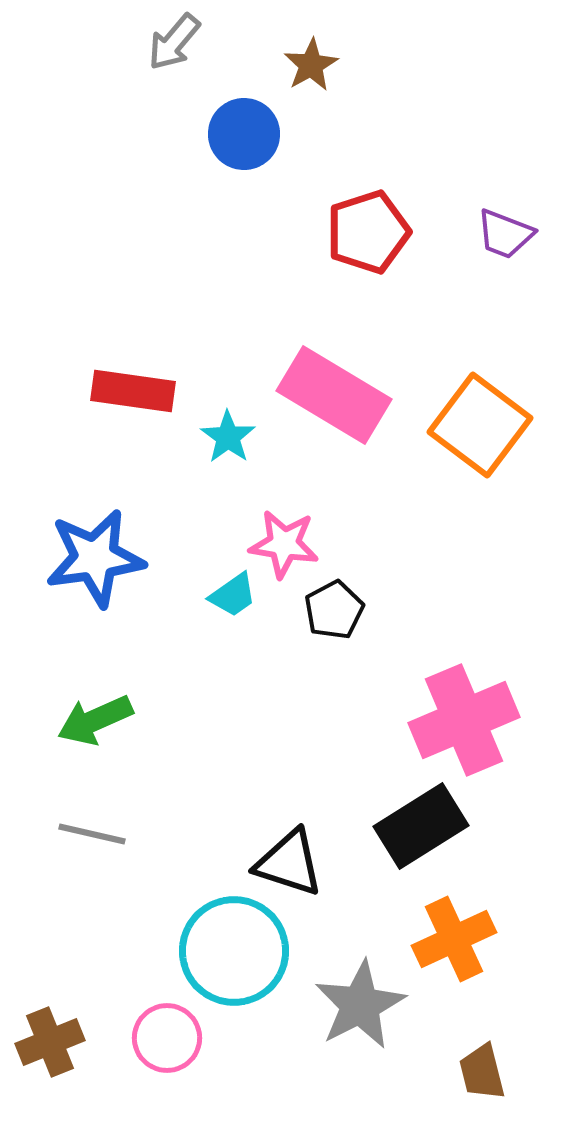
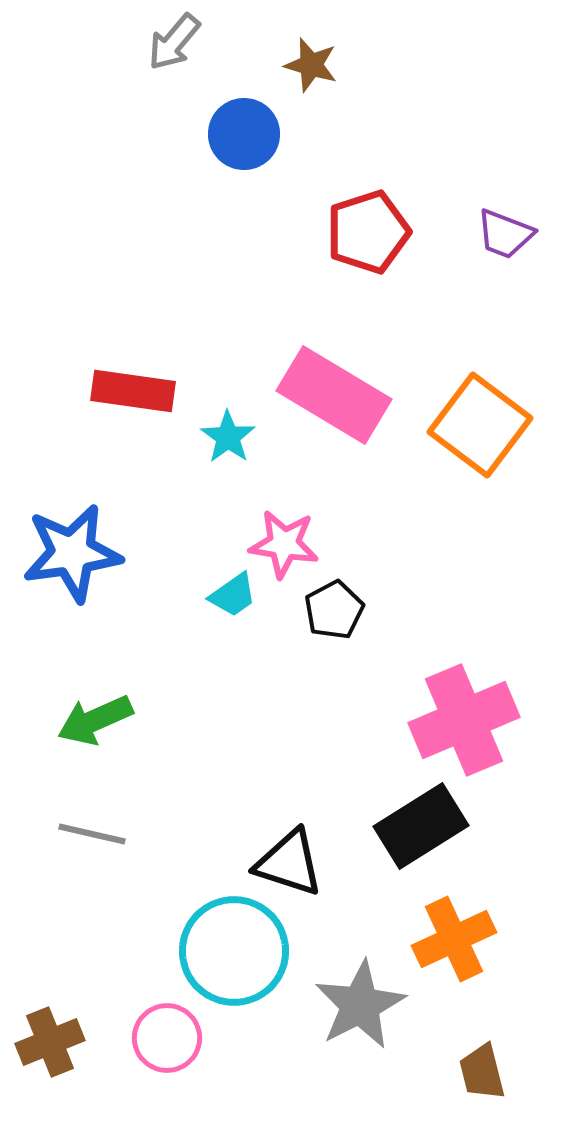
brown star: rotated 26 degrees counterclockwise
blue star: moved 23 px left, 5 px up
